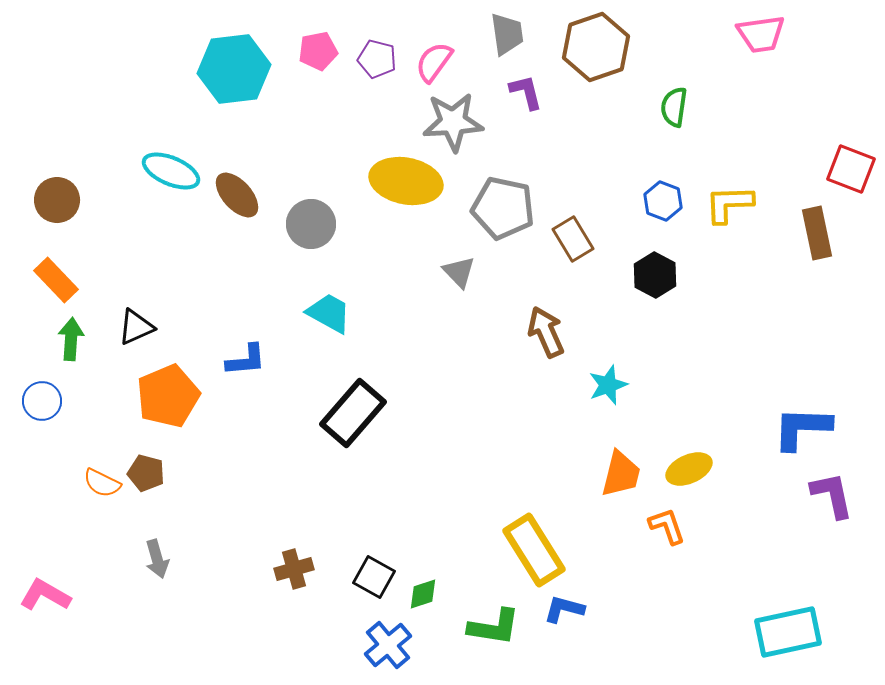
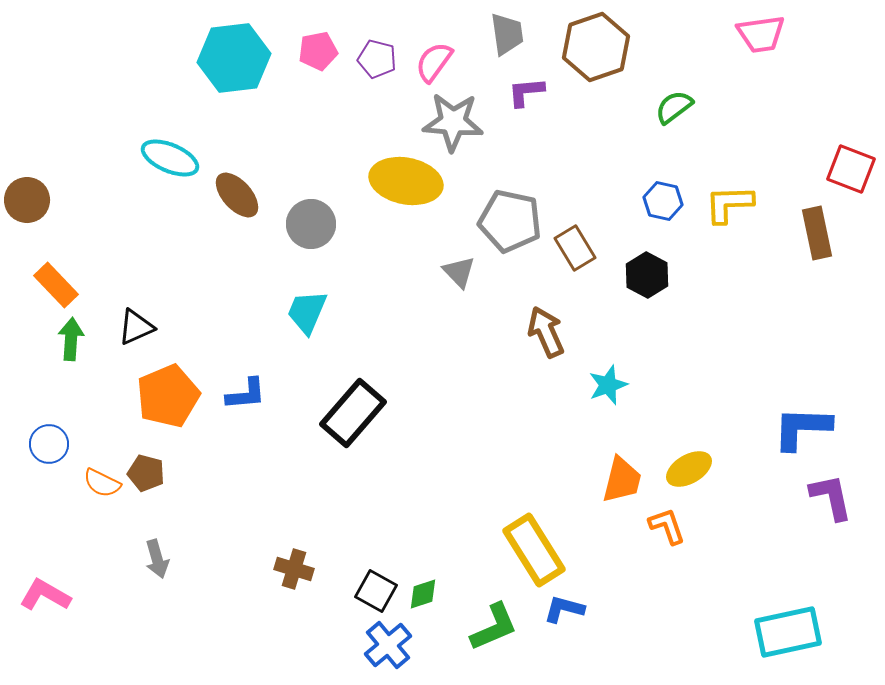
cyan hexagon at (234, 69): moved 11 px up
purple L-shape at (526, 92): rotated 81 degrees counterclockwise
green semicircle at (674, 107): rotated 45 degrees clockwise
gray star at (453, 122): rotated 8 degrees clockwise
cyan ellipse at (171, 171): moved 1 px left, 13 px up
brown circle at (57, 200): moved 30 px left
blue hexagon at (663, 201): rotated 9 degrees counterclockwise
gray pentagon at (503, 208): moved 7 px right, 13 px down
brown rectangle at (573, 239): moved 2 px right, 9 px down
black hexagon at (655, 275): moved 8 px left
orange rectangle at (56, 280): moved 5 px down
cyan trapezoid at (329, 313): moved 22 px left, 1 px up; rotated 96 degrees counterclockwise
blue L-shape at (246, 360): moved 34 px down
blue circle at (42, 401): moved 7 px right, 43 px down
yellow ellipse at (689, 469): rotated 6 degrees counterclockwise
orange trapezoid at (621, 474): moved 1 px right, 6 px down
purple L-shape at (832, 495): moved 1 px left, 2 px down
brown cross at (294, 569): rotated 33 degrees clockwise
black square at (374, 577): moved 2 px right, 14 px down
green L-shape at (494, 627): rotated 32 degrees counterclockwise
